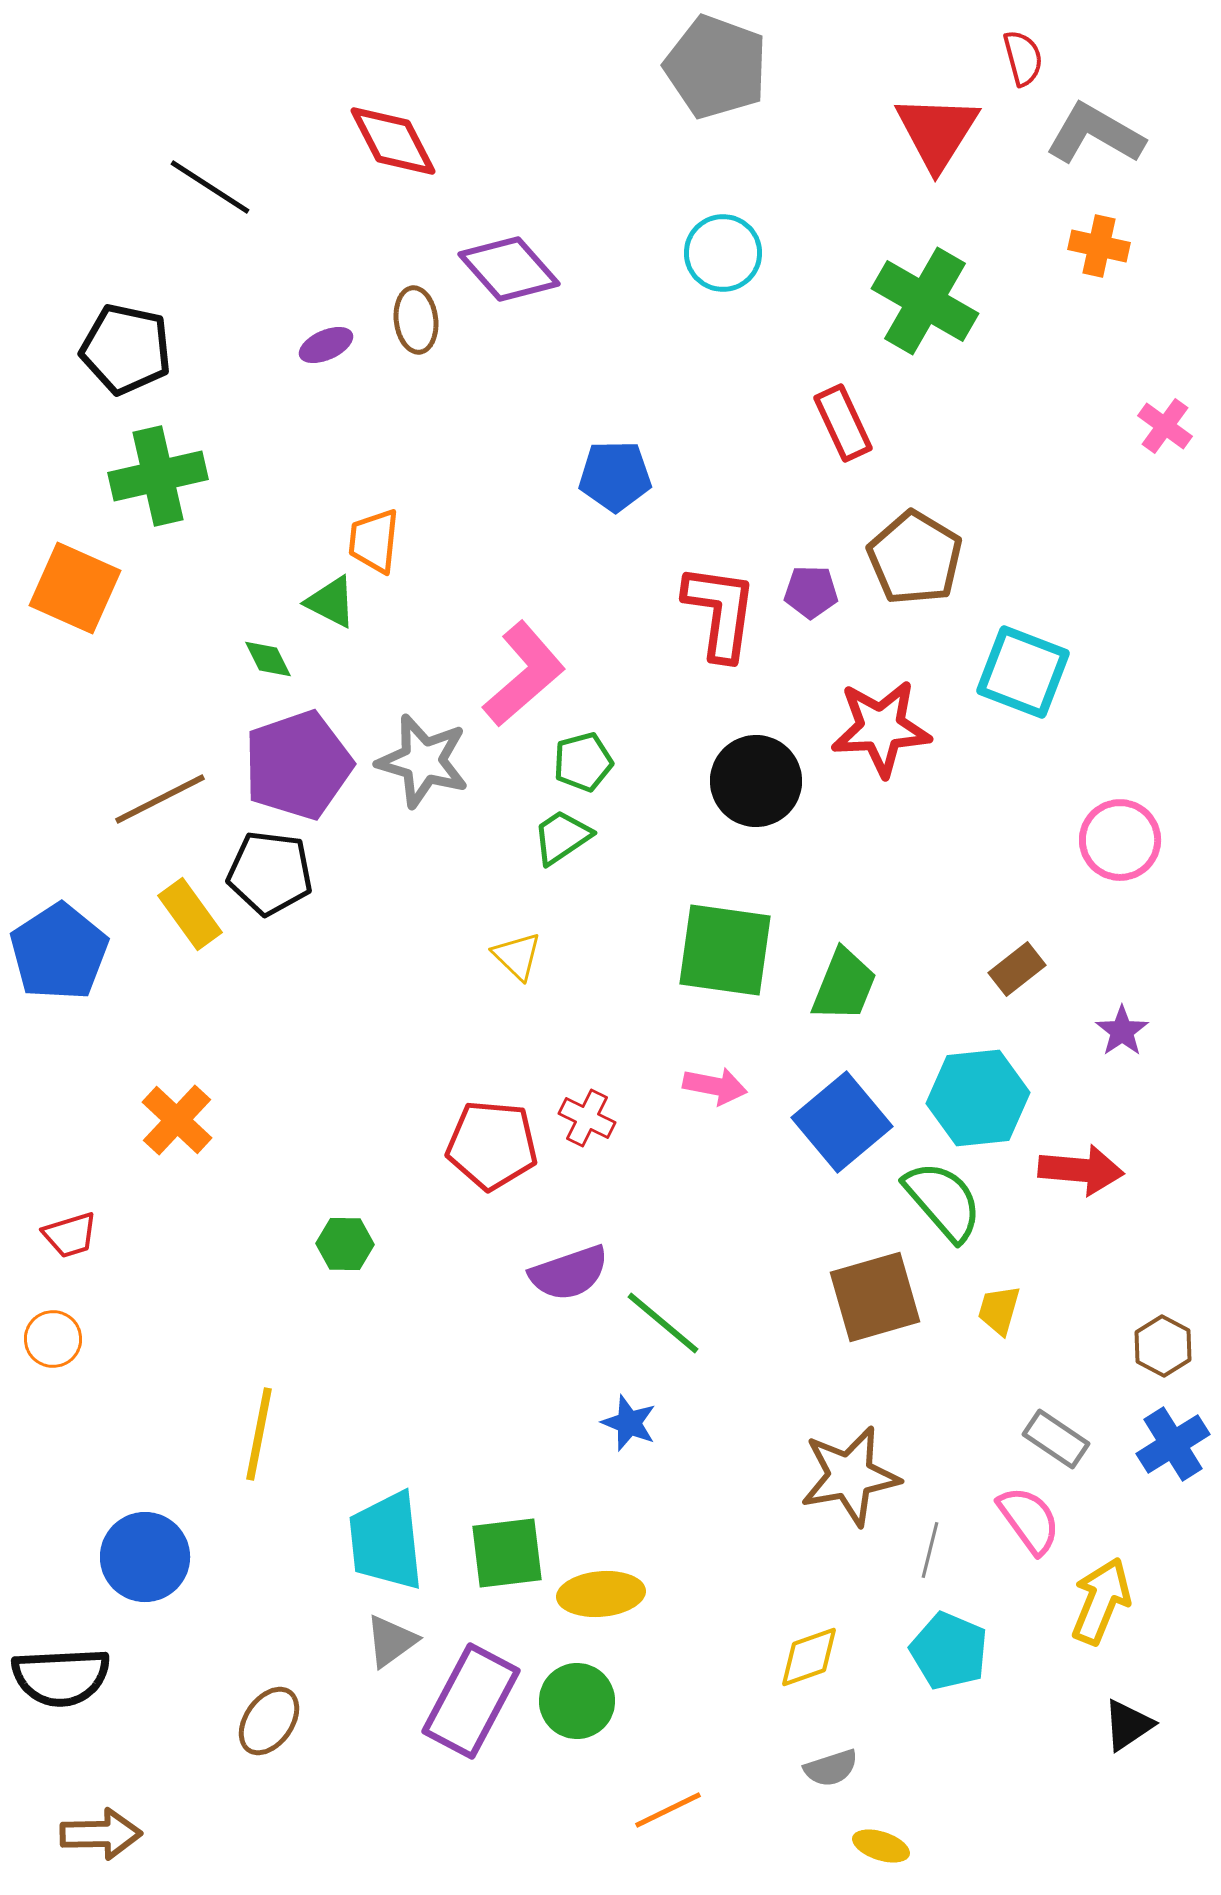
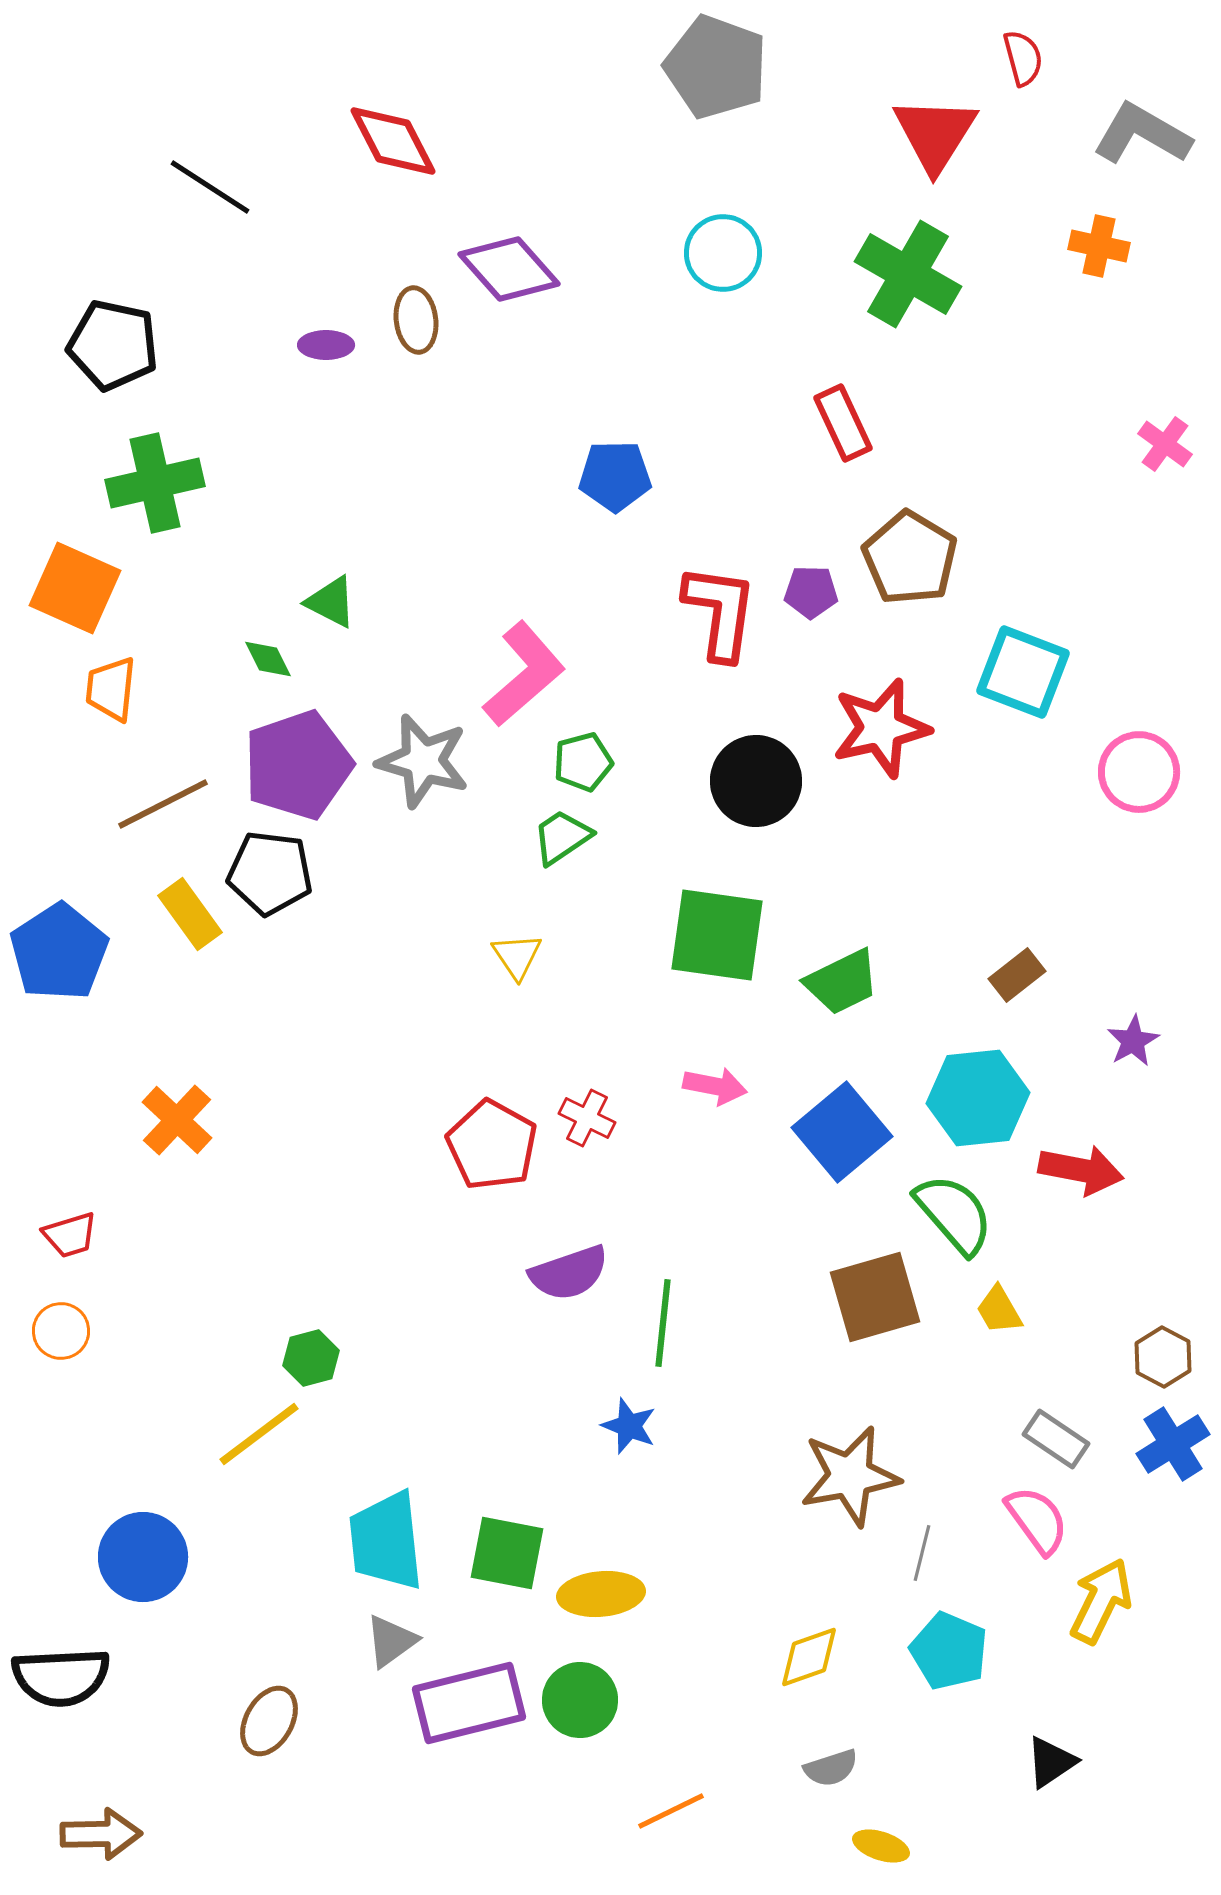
red triangle at (937, 132): moved 2 px left, 2 px down
gray L-shape at (1095, 134): moved 47 px right
green cross at (925, 301): moved 17 px left, 27 px up
purple ellipse at (326, 345): rotated 24 degrees clockwise
black pentagon at (126, 349): moved 13 px left, 4 px up
pink cross at (1165, 426): moved 18 px down
green cross at (158, 476): moved 3 px left, 7 px down
orange trapezoid at (374, 541): moved 263 px left, 148 px down
brown pentagon at (915, 558): moved 5 px left
red star at (881, 728): rotated 10 degrees counterclockwise
brown line at (160, 799): moved 3 px right, 5 px down
pink circle at (1120, 840): moved 19 px right, 68 px up
green square at (725, 950): moved 8 px left, 15 px up
yellow triangle at (517, 956): rotated 12 degrees clockwise
brown rectangle at (1017, 969): moved 6 px down
green trapezoid at (844, 985): moved 2 px left, 3 px up; rotated 42 degrees clockwise
purple star at (1122, 1031): moved 11 px right, 10 px down; rotated 6 degrees clockwise
blue square at (842, 1122): moved 10 px down
red pentagon at (492, 1145): rotated 24 degrees clockwise
red arrow at (1081, 1170): rotated 6 degrees clockwise
green semicircle at (943, 1201): moved 11 px right, 13 px down
green hexagon at (345, 1244): moved 34 px left, 114 px down; rotated 16 degrees counterclockwise
yellow trapezoid at (999, 1310): rotated 46 degrees counterclockwise
green line at (663, 1323): rotated 56 degrees clockwise
orange circle at (53, 1339): moved 8 px right, 8 px up
brown hexagon at (1163, 1346): moved 11 px down
blue star at (629, 1423): moved 3 px down
yellow line at (259, 1434): rotated 42 degrees clockwise
pink semicircle at (1029, 1520): moved 8 px right
gray line at (930, 1550): moved 8 px left, 3 px down
green square at (507, 1553): rotated 18 degrees clockwise
blue circle at (145, 1557): moved 2 px left
yellow arrow at (1101, 1601): rotated 4 degrees clockwise
purple rectangle at (471, 1701): moved 2 px left, 2 px down; rotated 48 degrees clockwise
green circle at (577, 1701): moved 3 px right, 1 px up
brown ellipse at (269, 1721): rotated 6 degrees counterclockwise
black triangle at (1128, 1725): moved 77 px left, 37 px down
orange line at (668, 1810): moved 3 px right, 1 px down
